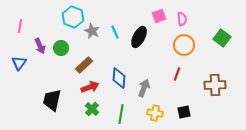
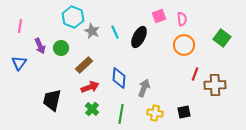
red line: moved 18 px right
